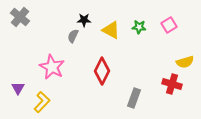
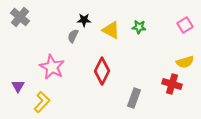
pink square: moved 16 px right
purple triangle: moved 2 px up
